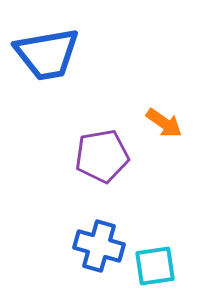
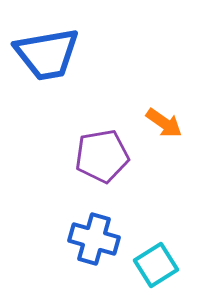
blue cross: moved 5 px left, 7 px up
cyan square: moved 1 px right, 1 px up; rotated 24 degrees counterclockwise
